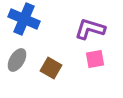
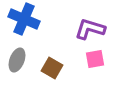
gray ellipse: rotated 10 degrees counterclockwise
brown square: moved 1 px right
